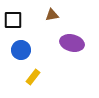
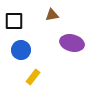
black square: moved 1 px right, 1 px down
